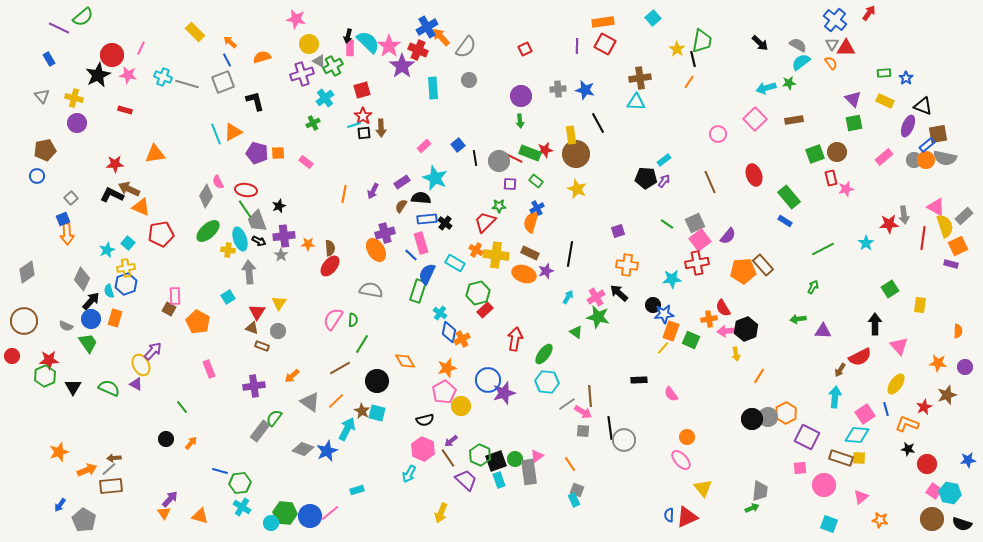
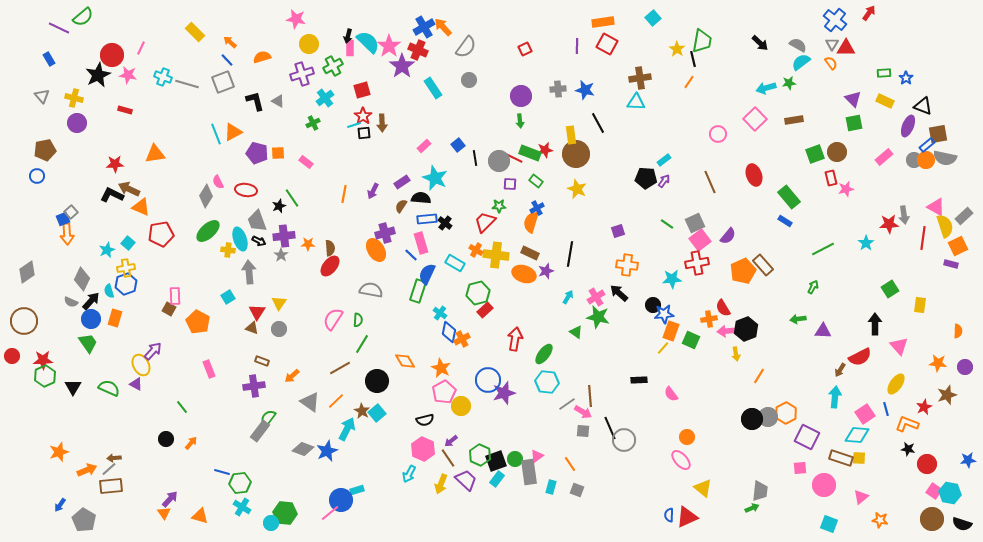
blue cross at (427, 27): moved 3 px left
orange arrow at (441, 37): moved 2 px right, 10 px up
red square at (605, 44): moved 2 px right
blue line at (227, 60): rotated 16 degrees counterclockwise
gray triangle at (319, 61): moved 41 px left, 40 px down
cyan rectangle at (433, 88): rotated 30 degrees counterclockwise
brown arrow at (381, 128): moved 1 px right, 5 px up
gray square at (71, 198): moved 14 px down
green line at (245, 209): moved 47 px right, 11 px up
orange pentagon at (743, 271): rotated 20 degrees counterclockwise
green semicircle at (353, 320): moved 5 px right
gray semicircle at (66, 326): moved 5 px right, 24 px up
gray circle at (278, 331): moved 1 px right, 2 px up
brown rectangle at (262, 346): moved 15 px down
red star at (49, 360): moved 6 px left
orange star at (447, 368): moved 6 px left; rotated 30 degrees counterclockwise
cyan square at (377, 413): rotated 36 degrees clockwise
green semicircle at (274, 418): moved 6 px left
black line at (610, 428): rotated 15 degrees counterclockwise
blue line at (220, 471): moved 2 px right, 1 px down
cyan rectangle at (499, 480): moved 2 px left, 1 px up; rotated 56 degrees clockwise
yellow triangle at (703, 488): rotated 12 degrees counterclockwise
cyan rectangle at (574, 500): moved 23 px left, 13 px up; rotated 40 degrees clockwise
yellow arrow at (441, 513): moved 29 px up
blue circle at (310, 516): moved 31 px right, 16 px up
